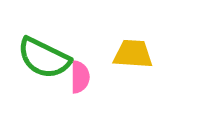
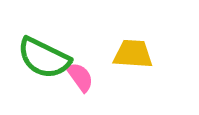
pink semicircle: rotated 36 degrees counterclockwise
